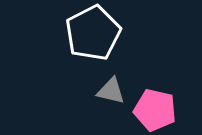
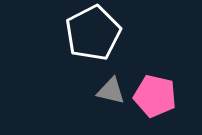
pink pentagon: moved 14 px up
